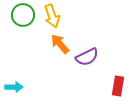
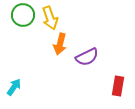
yellow arrow: moved 2 px left, 2 px down
orange arrow: rotated 125 degrees counterclockwise
cyan arrow: rotated 54 degrees counterclockwise
